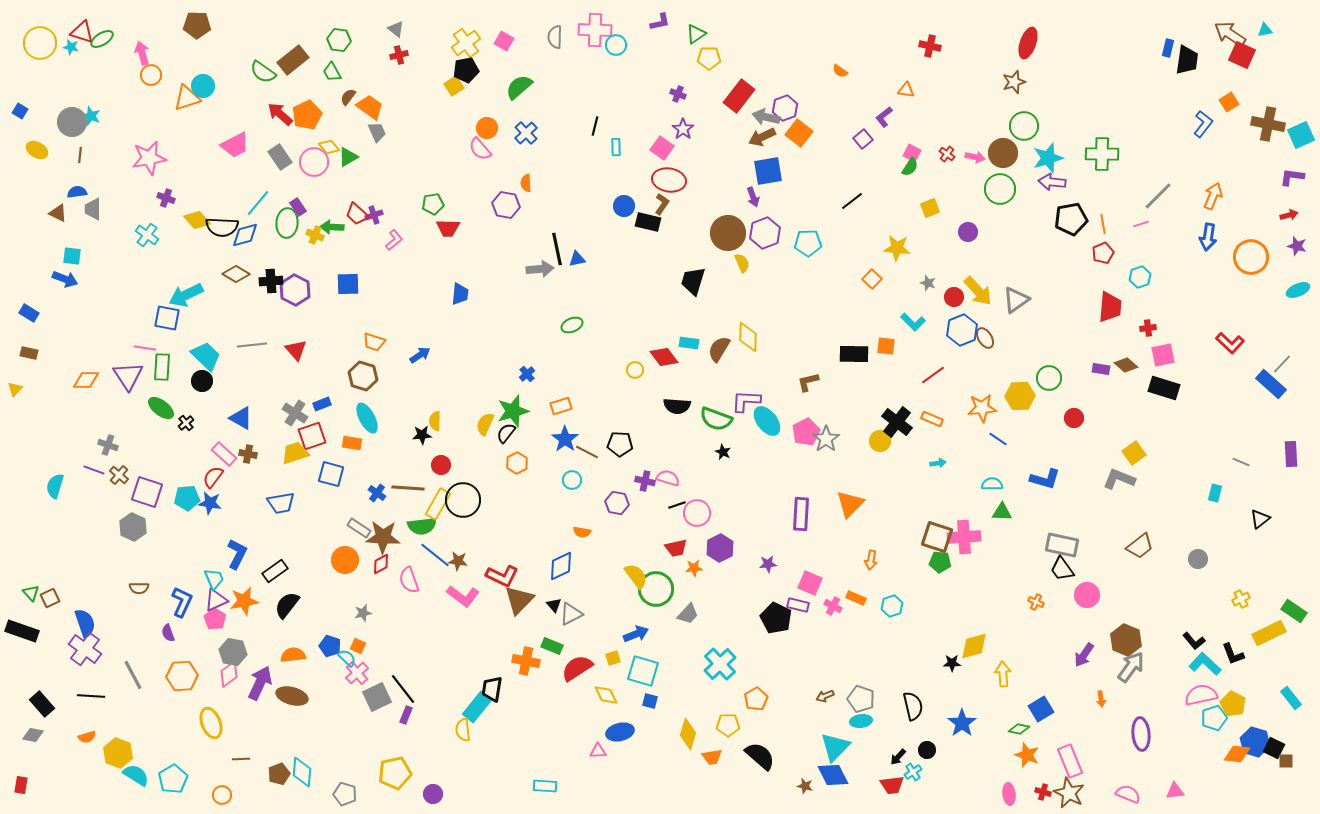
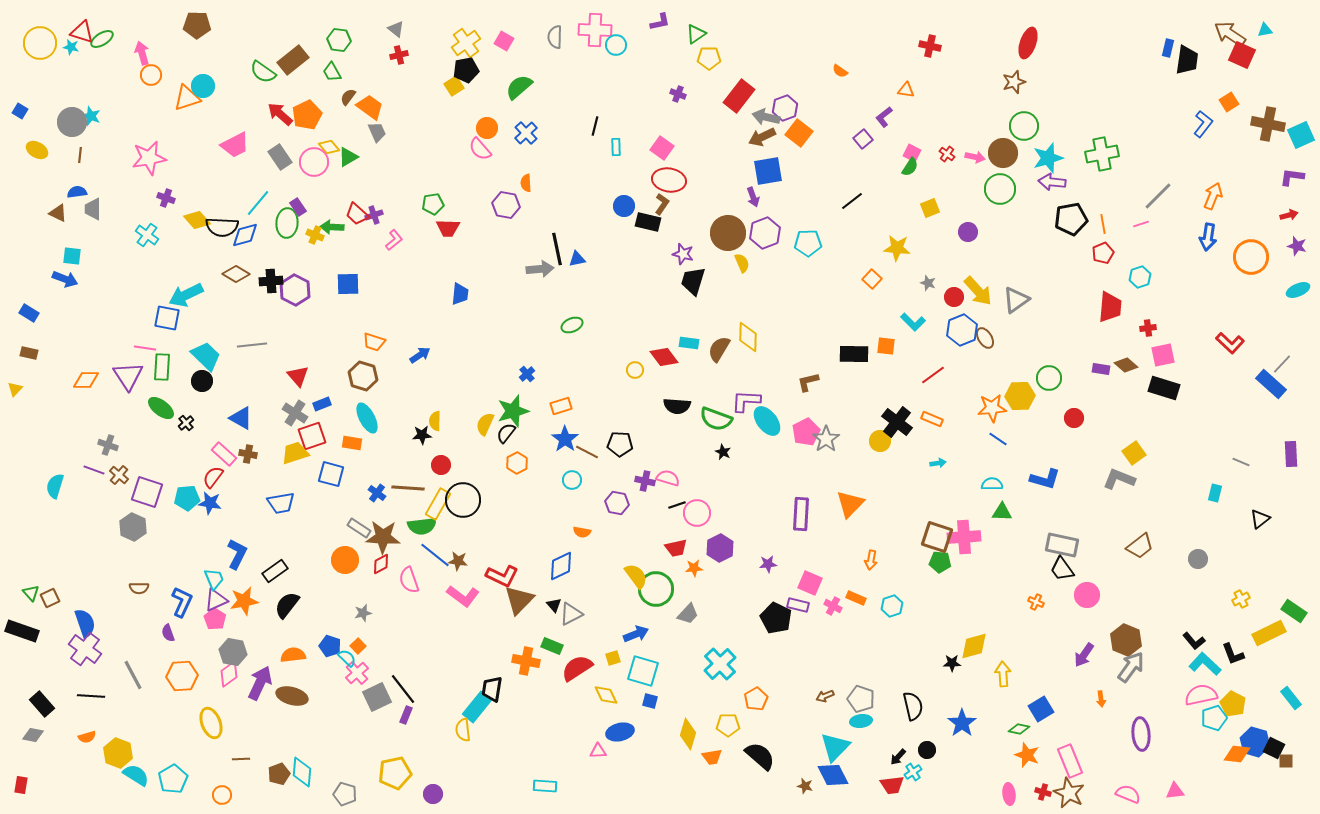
purple star at (683, 129): moved 125 px down; rotated 20 degrees counterclockwise
green cross at (1102, 154): rotated 12 degrees counterclockwise
red triangle at (296, 350): moved 2 px right, 26 px down
orange star at (982, 408): moved 10 px right
orange square at (358, 646): rotated 21 degrees clockwise
